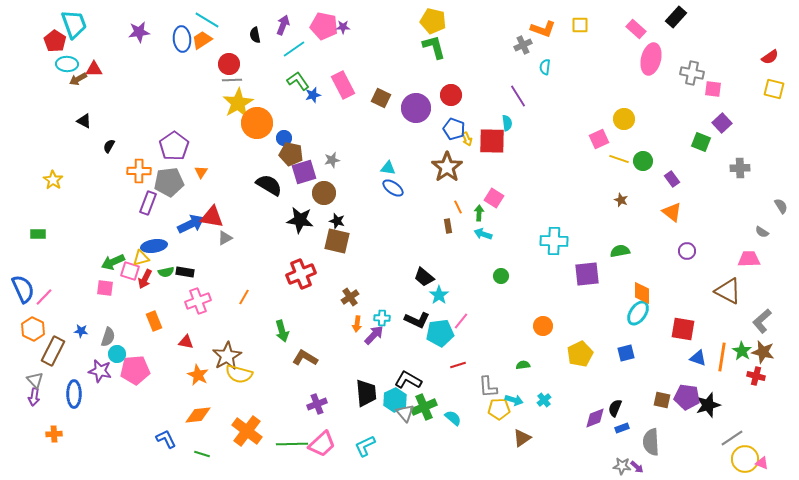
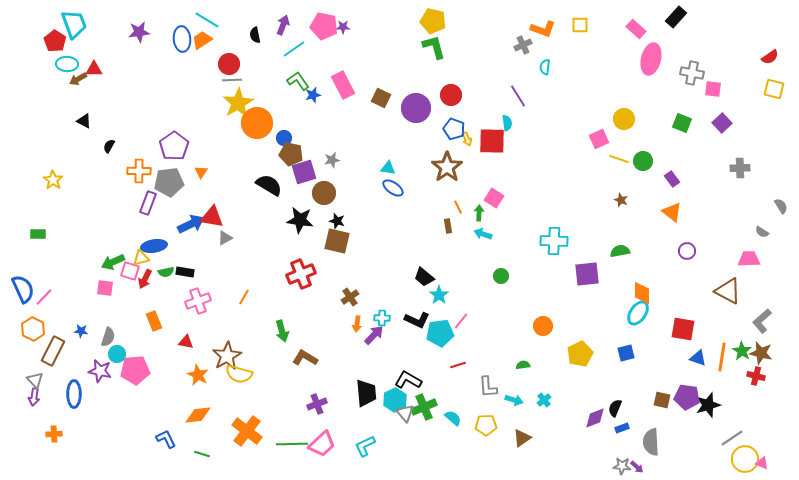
green square at (701, 142): moved 19 px left, 19 px up
brown star at (763, 352): moved 2 px left, 1 px down
yellow pentagon at (499, 409): moved 13 px left, 16 px down
